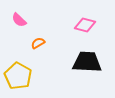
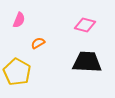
pink semicircle: rotated 112 degrees counterclockwise
yellow pentagon: moved 1 px left, 4 px up
